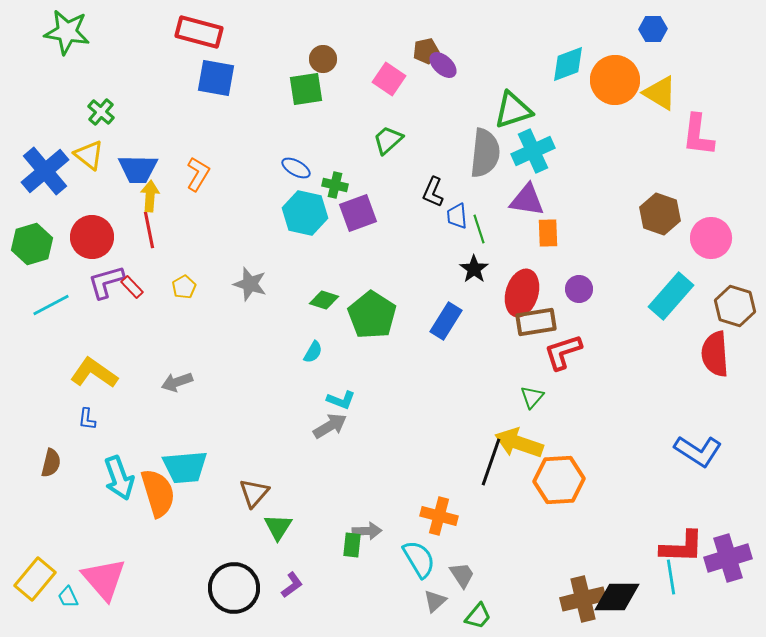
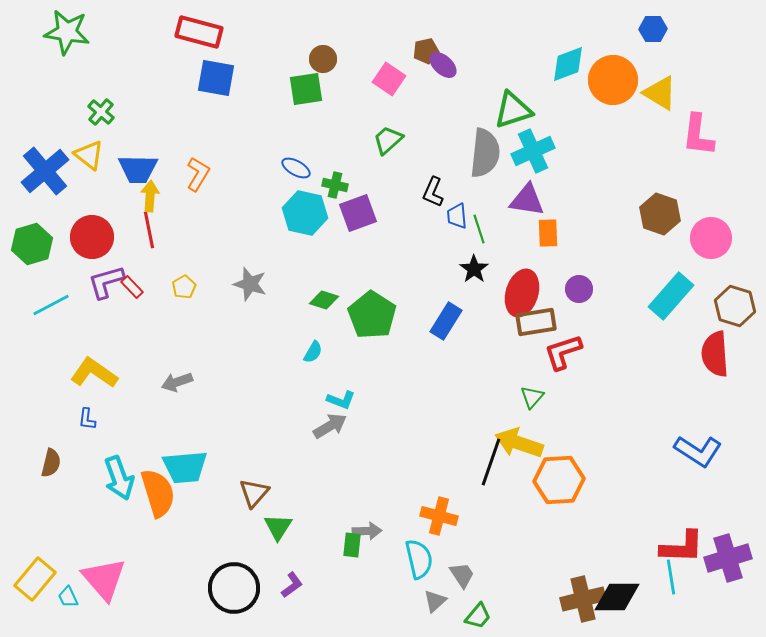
orange circle at (615, 80): moved 2 px left
cyan semicircle at (419, 559): rotated 18 degrees clockwise
